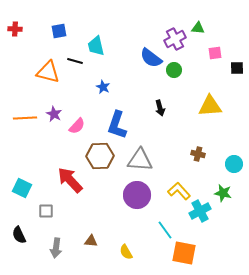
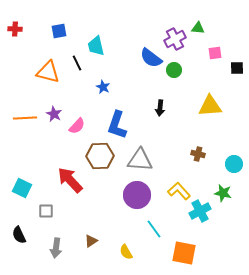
black line: moved 2 px right, 2 px down; rotated 49 degrees clockwise
black arrow: rotated 21 degrees clockwise
cyan line: moved 11 px left, 1 px up
brown triangle: rotated 40 degrees counterclockwise
